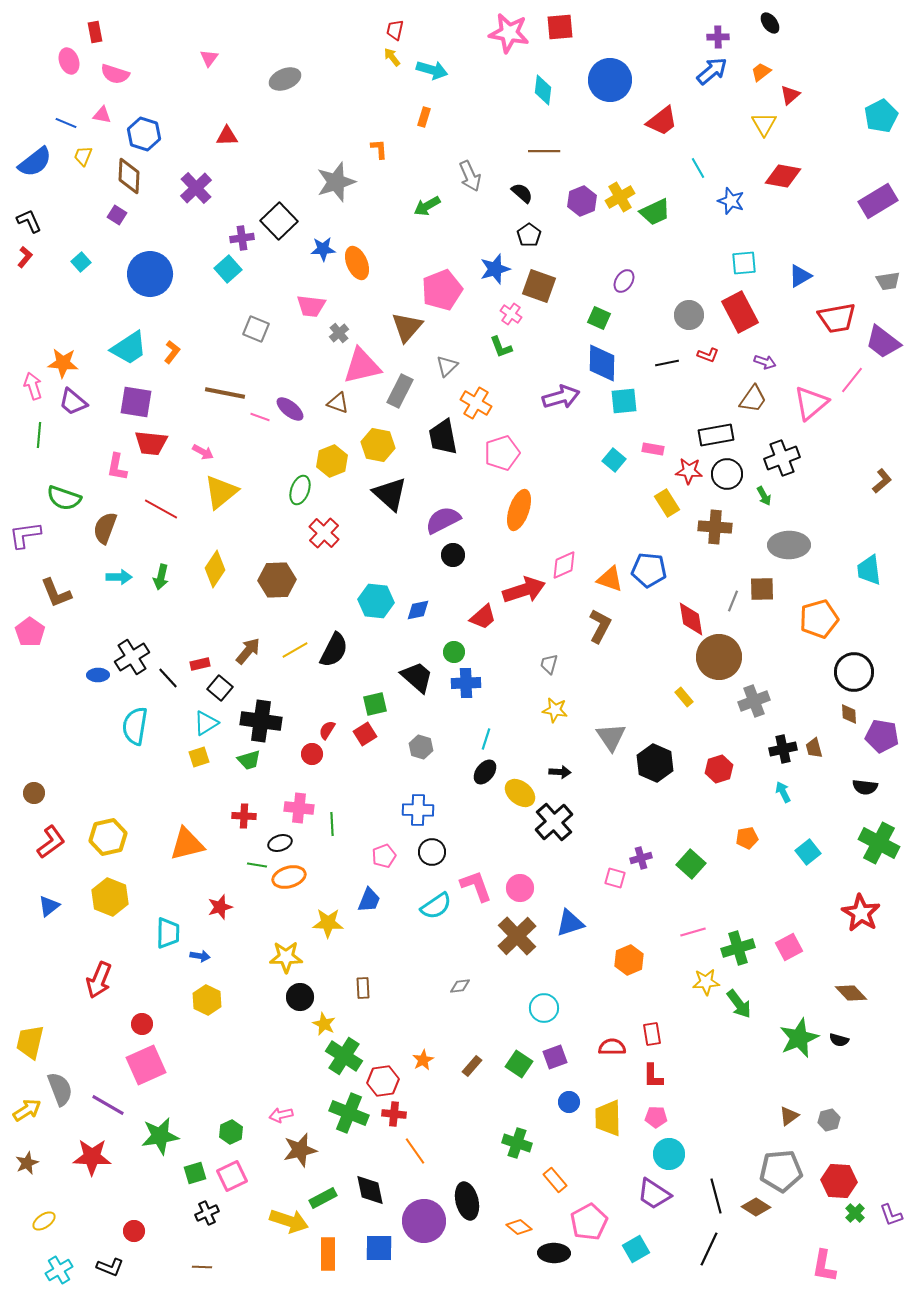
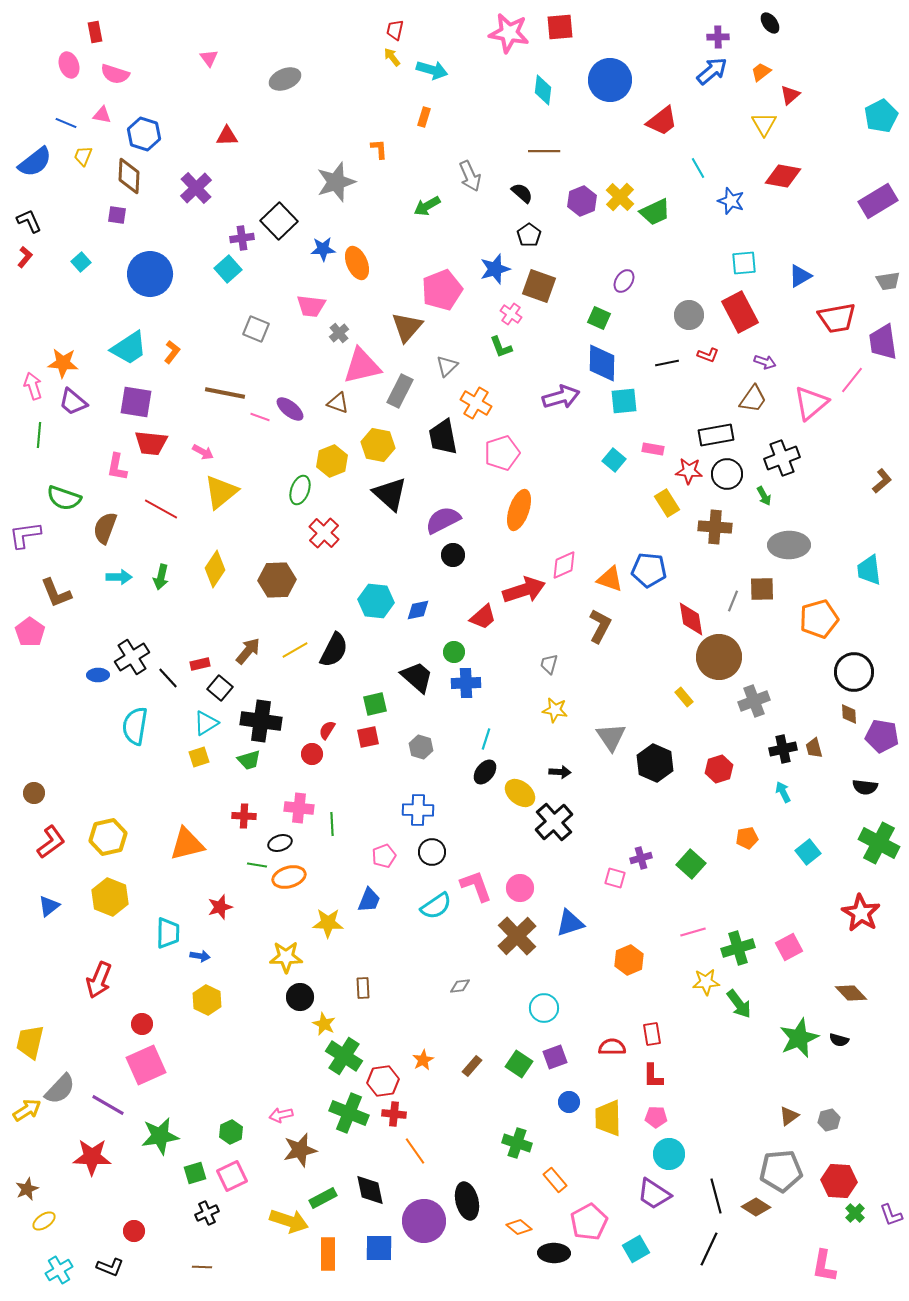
pink triangle at (209, 58): rotated 12 degrees counterclockwise
pink ellipse at (69, 61): moved 4 px down
yellow cross at (620, 197): rotated 16 degrees counterclockwise
purple square at (117, 215): rotated 24 degrees counterclockwise
purple trapezoid at (883, 342): rotated 45 degrees clockwise
red square at (365, 734): moved 3 px right, 3 px down; rotated 20 degrees clockwise
gray semicircle at (60, 1089): rotated 64 degrees clockwise
brown star at (27, 1163): moved 26 px down
